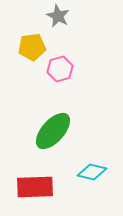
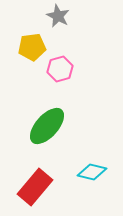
green ellipse: moved 6 px left, 5 px up
red rectangle: rotated 48 degrees counterclockwise
